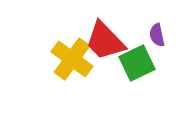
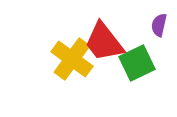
purple semicircle: moved 2 px right, 10 px up; rotated 25 degrees clockwise
red trapezoid: moved 1 px left, 1 px down; rotated 6 degrees clockwise
